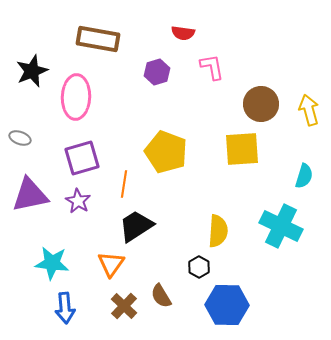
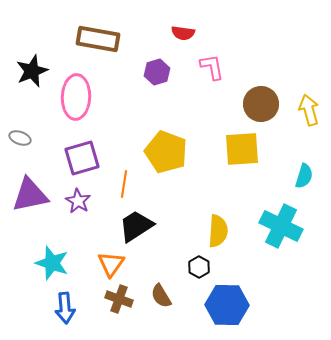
cyan star: rotated 12 degrees clockwise
brown cross: moved 5 px left, 7 px up; rotated 24 degrees counterclockwise
